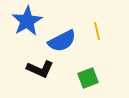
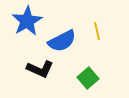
green square: rotated 20 degrees counterclockwise
